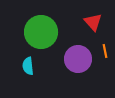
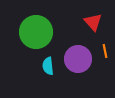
green circle: moved 5 px left
cyan semicircle: moved 20 px right
